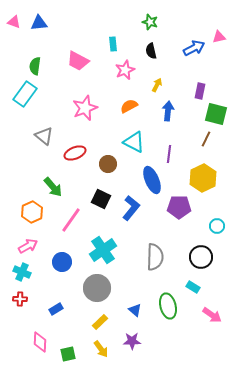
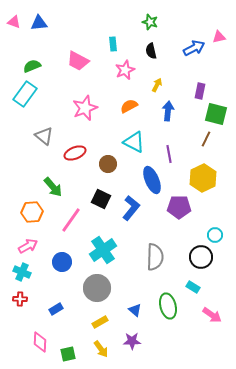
green semicircle at (35, 66): moved 3 px left; rotated 60 degrees clockwise
purple line at (169, 154): rotated 18 degrees counterclockwise
orange hexagon at (32, 212): rotated 20 degrees clockwise
cyan circle at (217, 226): moved 2 px left, 9 px down
yellow rectangle at (100, 322): rotated 14 degrees clockwise
